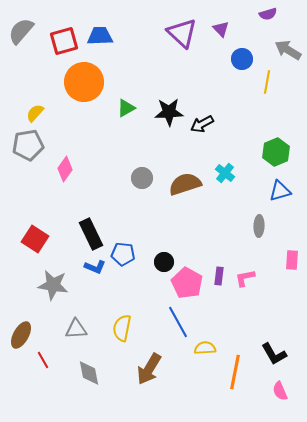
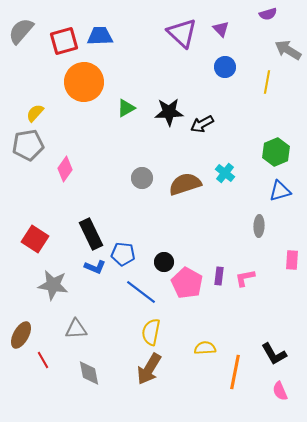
blue circle at (242, 59): moved 17 px left, 8 px down
blue line at (178, 322): moved 37 px left, 30 px up; rotated 24 degrees counterclockwise
yellow semicircle at (122, 328): moved 29 px right, 4 px down
